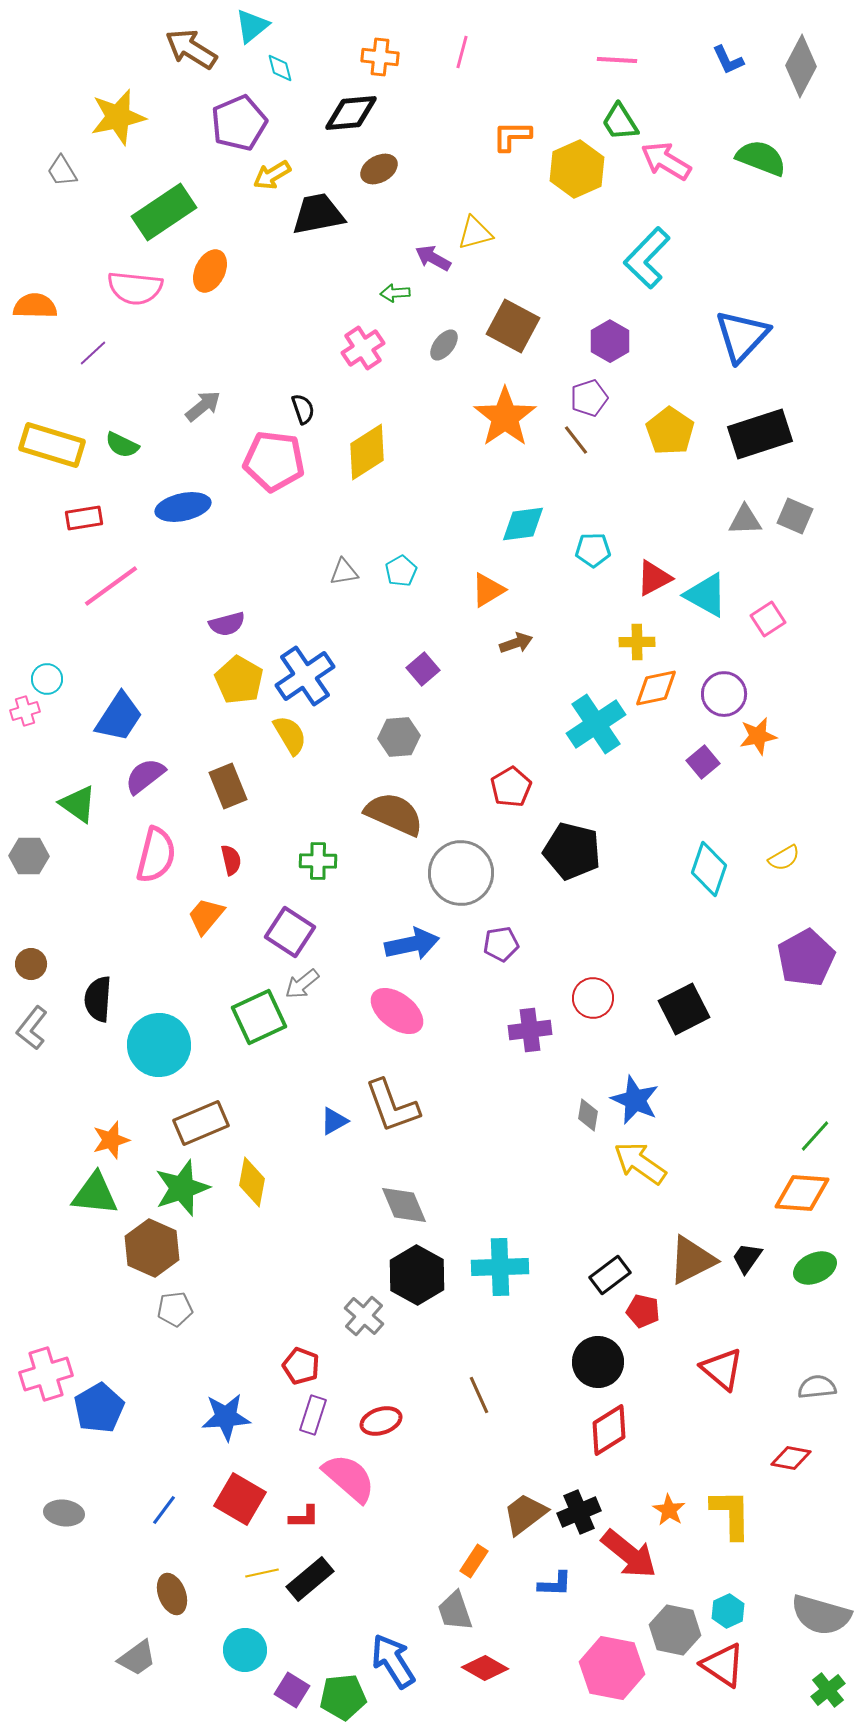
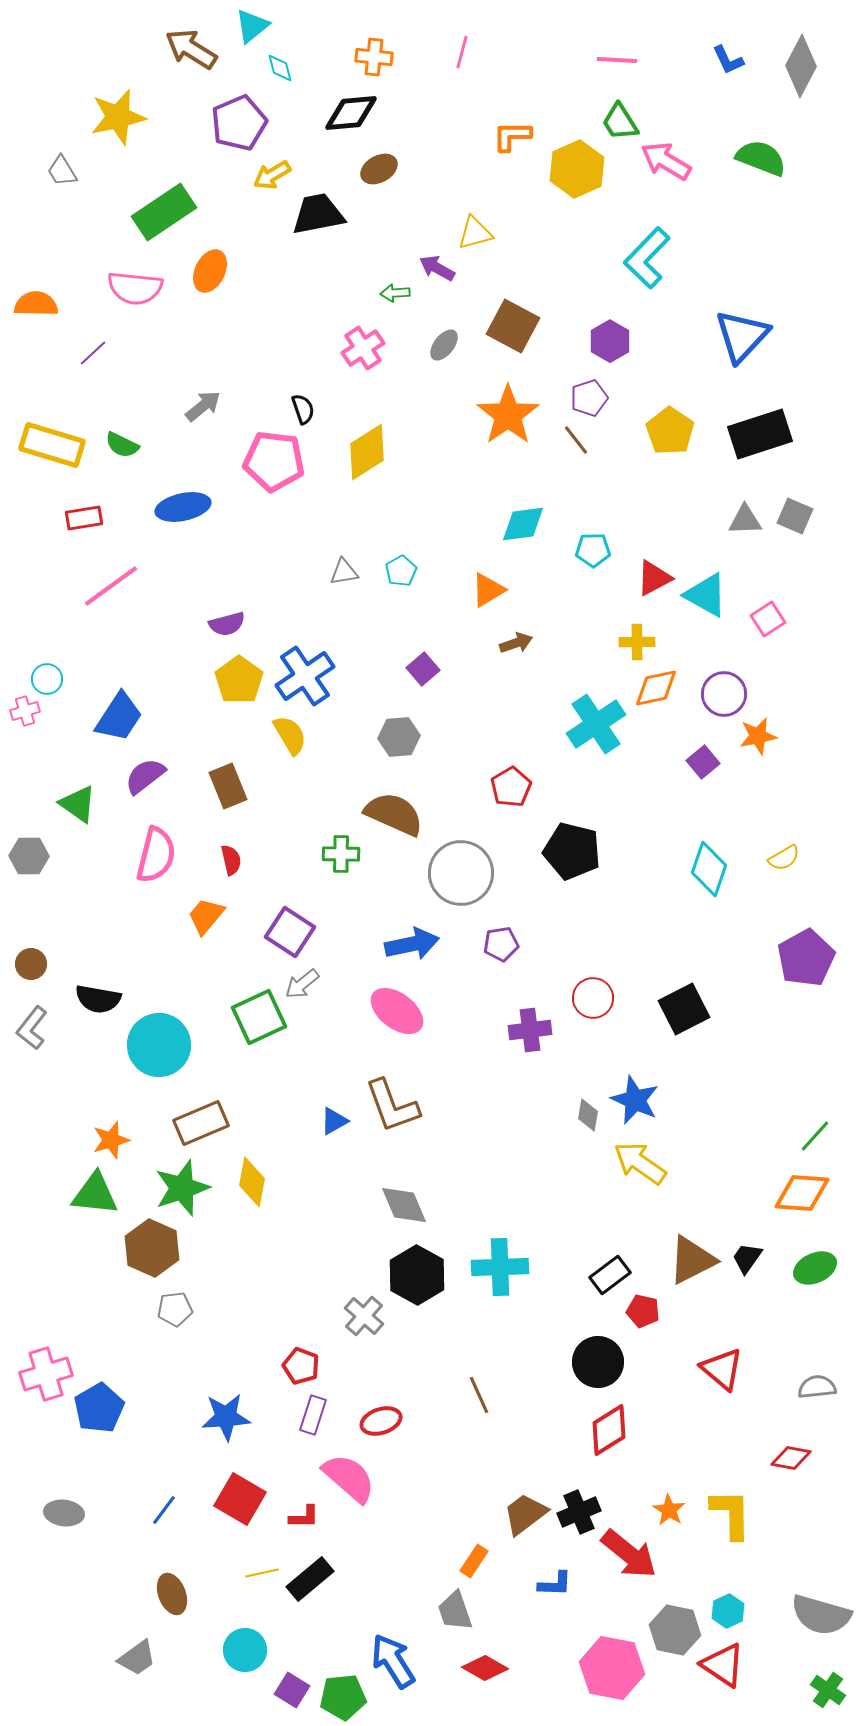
orange cross at (380, 57): moved 6 px left
purple arrow at (433, 258): moved 4 px right, 10 px down
orange semicircle at (35, 306): moved 1 px right, 2 px up
orange star at (505, 417): moved 3 px right, 2 px up
yellow pentagon at (239, 680): rotated 6 degrees clockwise
green cross at (318, 861): moved 23 px right, 7 px up
black semicircle at (98, 999): rotated 84 degrees counterclockwise
green cross at (828, 1690): rotated 16 degrees counterclockwise
